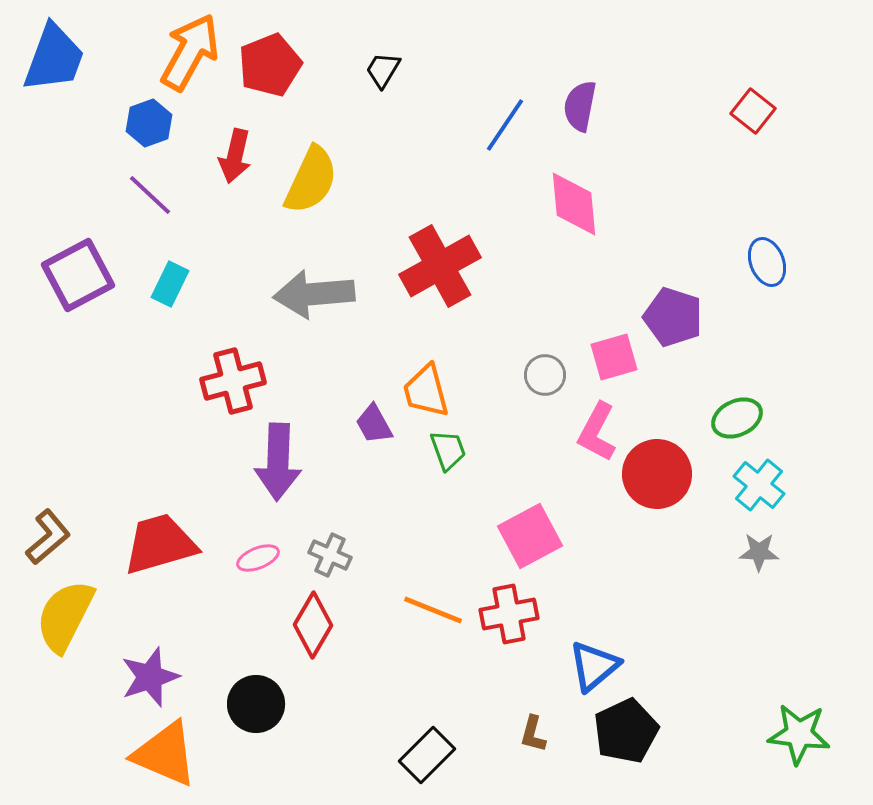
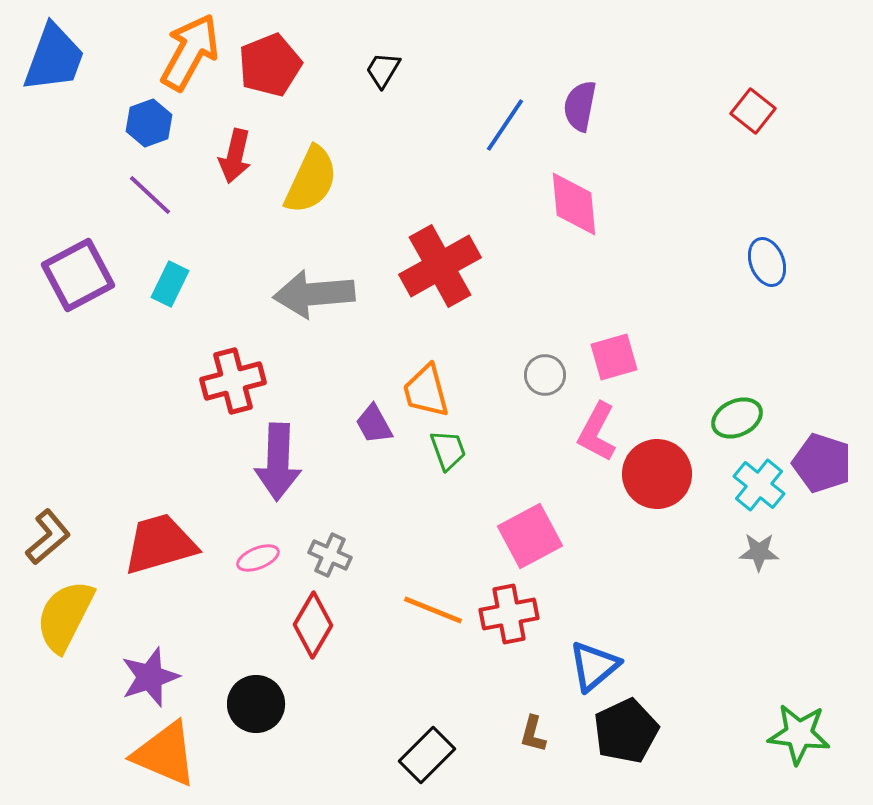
purple pentagon at (673, 317): moved 149 px right, 146 px down
